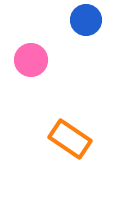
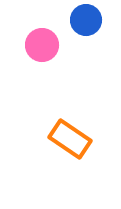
pink circle: moved 11 px right, 15 px up
